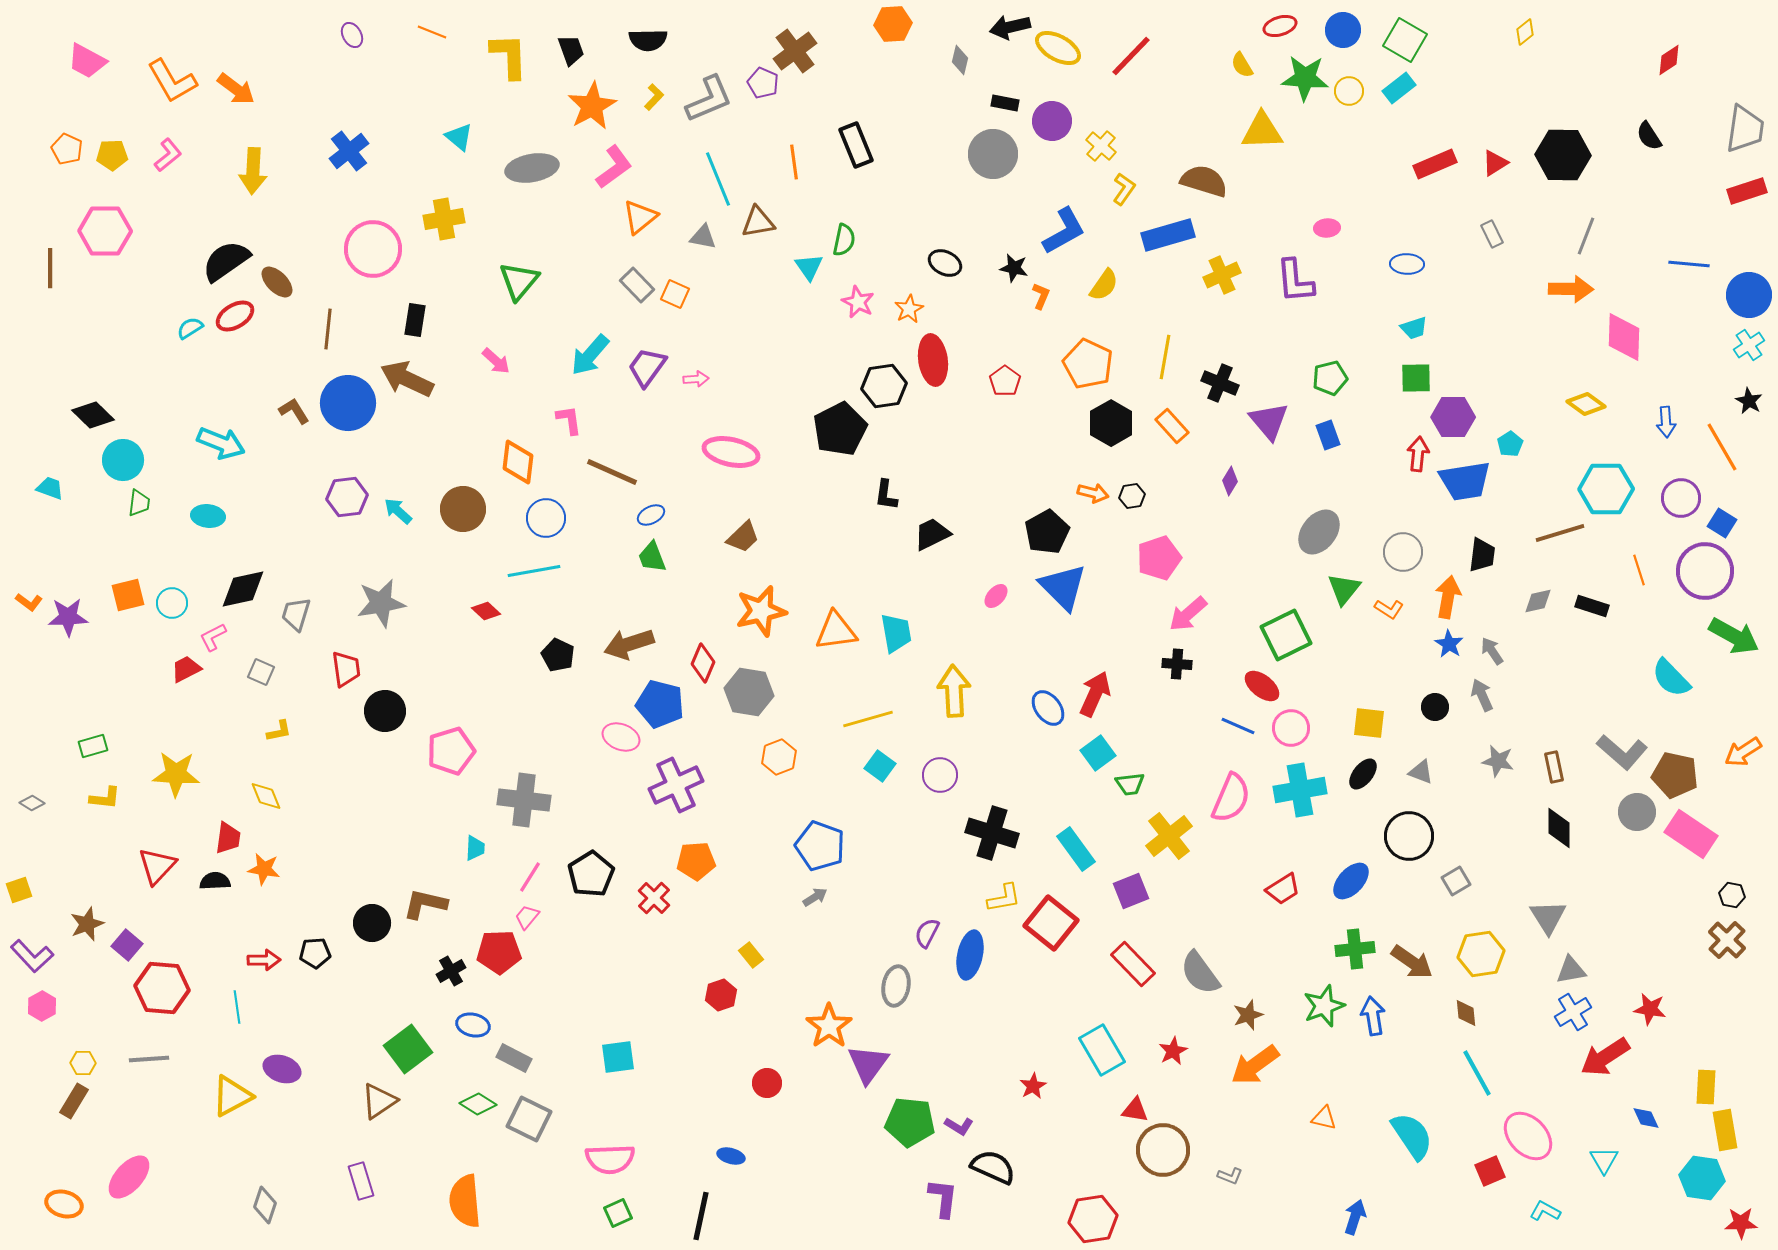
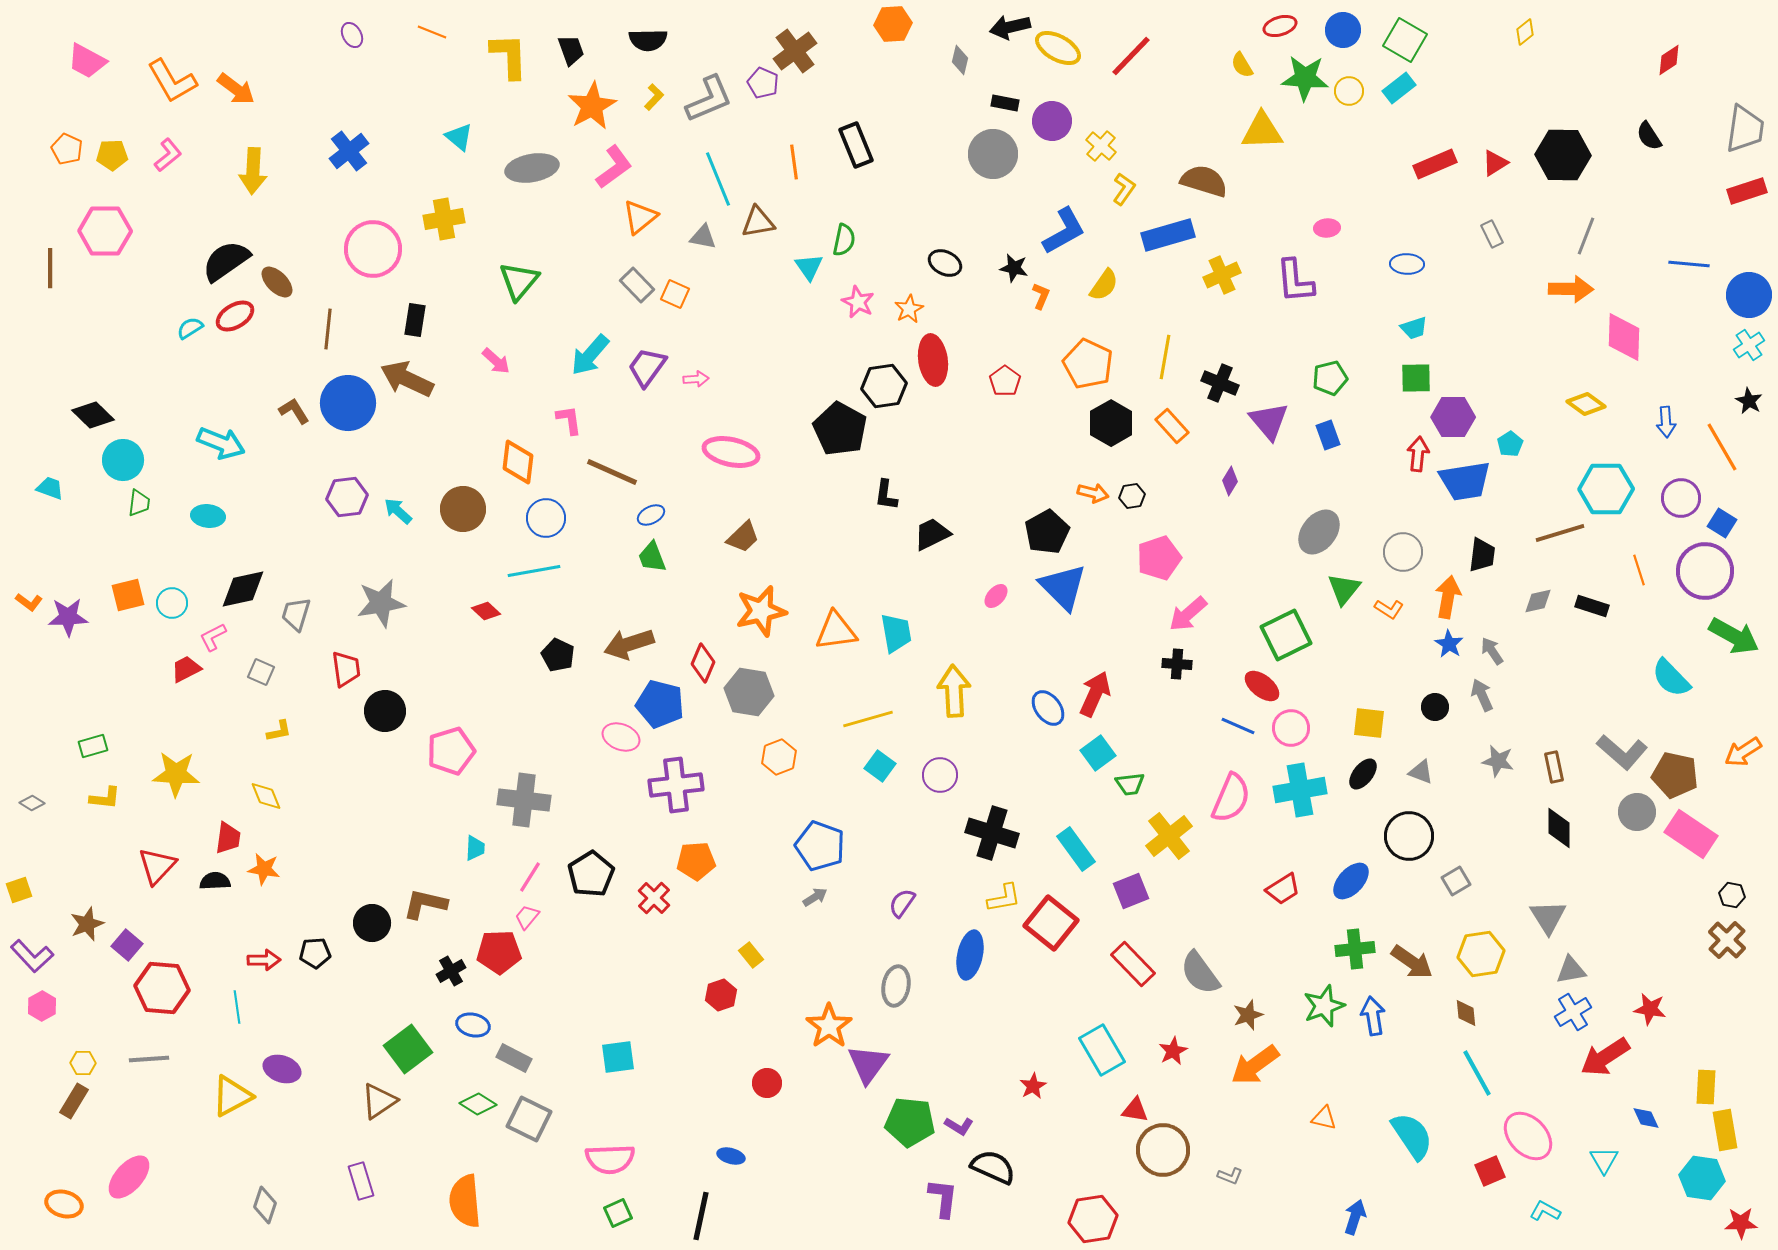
black pentagon at (840, 429): rotated 16 degrees counterclockwise
purple cross at (676, 785): rotated 18 degrees clockwise
purple semicircle at (927, 933): moved 25 px left, 30 px up; rotated 8 degrees clockwise
